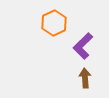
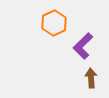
brown arrow: moved 6 px right
